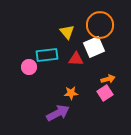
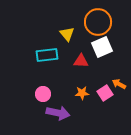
orange circle: moved 2 px left, 3 px up
yellow triangle: moved 2 px down
white square: moved 8 px right
red triangle: moved 5 px right, 2 px down
pink circle: moved 14 px right, 27 px down
orange arrow: moved 11 px right, 5 px down; rotated 136 degrees counterclockwise
orange star: moved 11 px right
purple arrow: rotated 40 degrees clockwise
